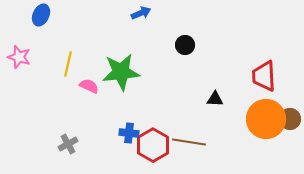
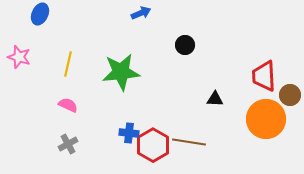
blue ellipse: moved 1 px left, 1 px up
pink semicircle: moved 21 px left, 19 px down
brown circle: moved 24 px up
